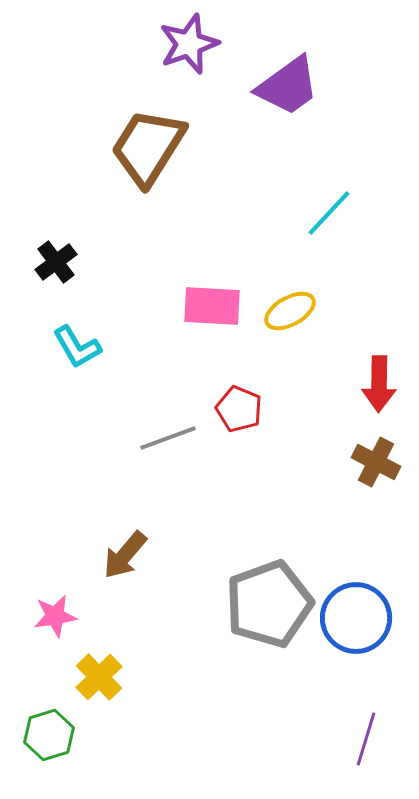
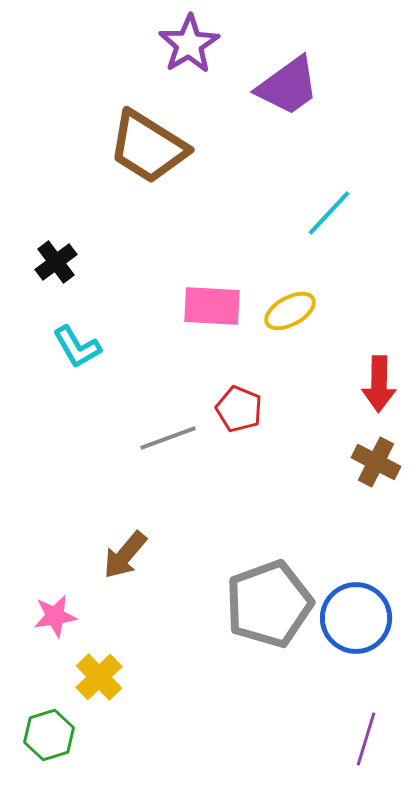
purple star: rotated 12 degrees counterclockwise
brown trapezoid: rotated 90 degrees counterclockwise
